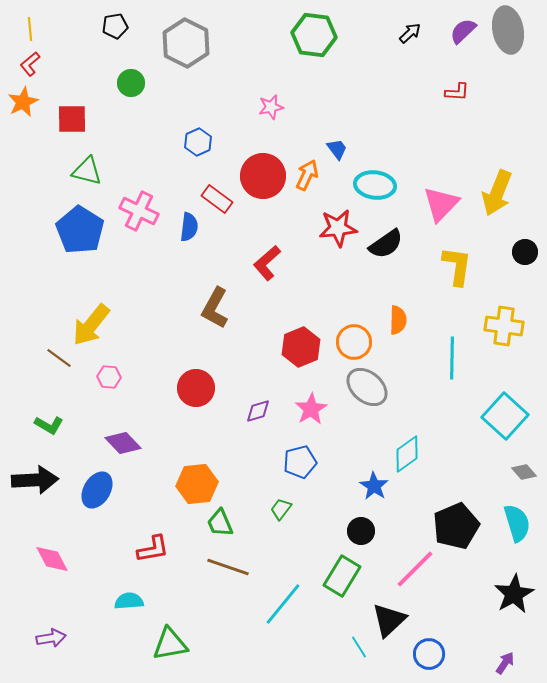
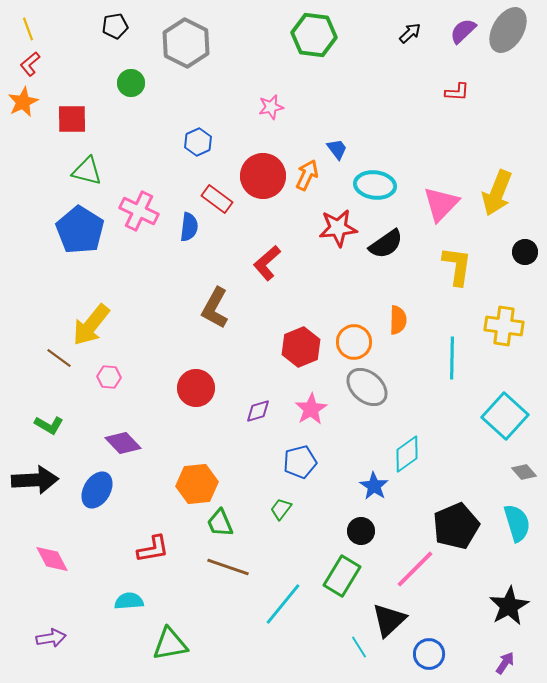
yellow line at (30, 29): moved 2 px left; rotated 15 degrees counterclockwise
gray ellipse at (508, 30): rotated 42 degrees clockwise
black star at (514, 594): moved 5 px left, 12 px down
